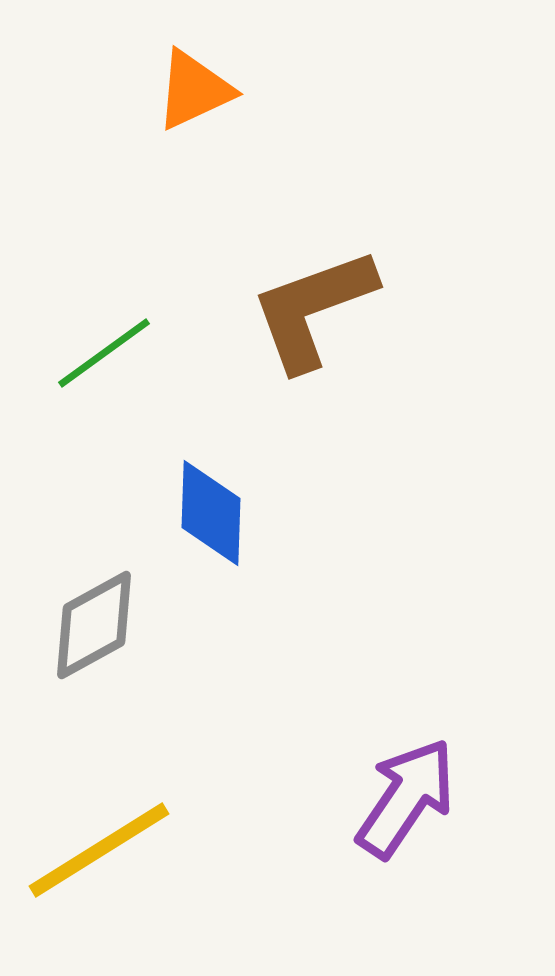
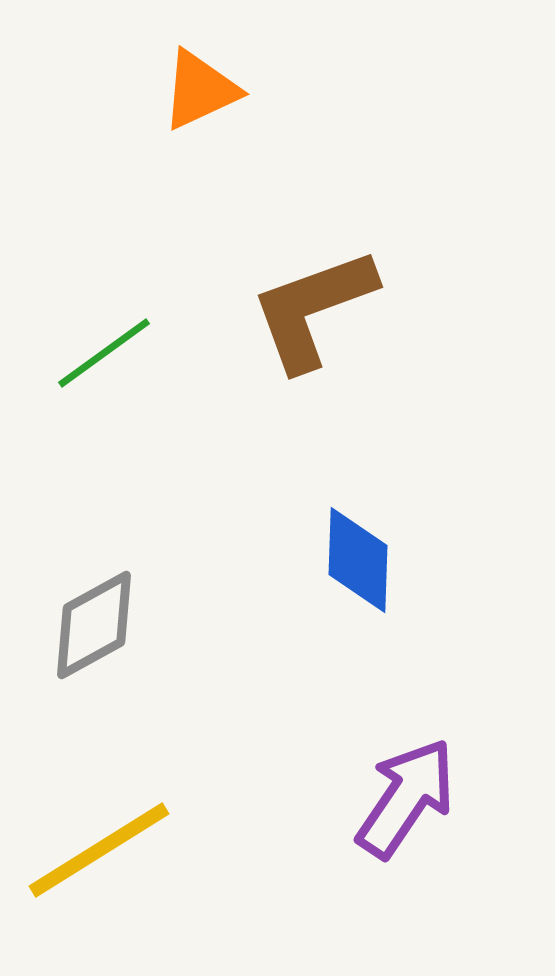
orange triangle: moved 6 px right
blue diamond: moved 147 px right, 47 px down
